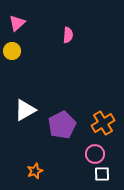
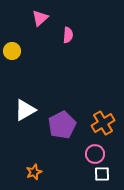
pink triangle: moved 23 px right, 5 px up
orange star: moved 1 px left, 1 px down
